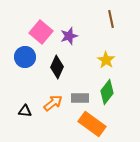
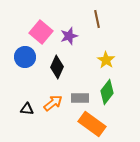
brown line: moved 14 px left
black triangle: moved 2 px right, 2 px up
